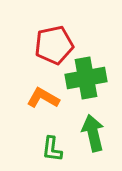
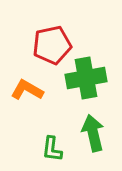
red pentagon: moved 2 px left
orange L-shape: moved 16 px left, 8 px up
